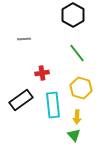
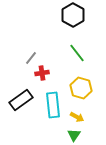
gray line: moved 7 px right, 19 px down; rotated 48 degrees counterclockwise
yellow arrow: rotated 64 degrees counterclockwise
green triangle: rotated 16 degrees clockwise
